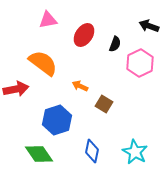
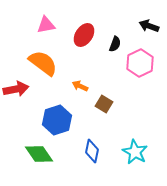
pink triangle: moved 2 px left, 5 px down
